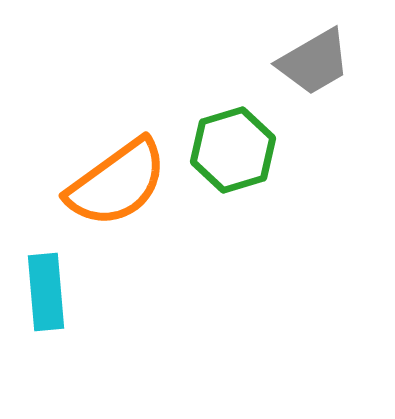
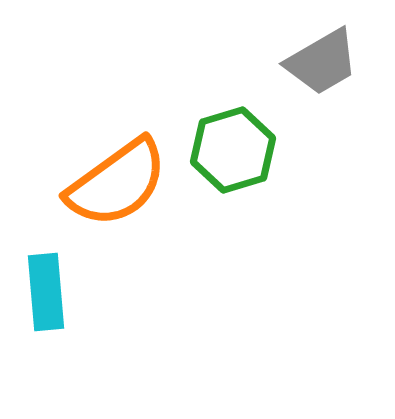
gray trapezoid: moved 8 px right
